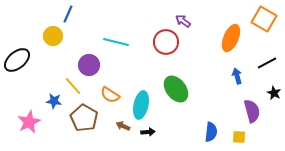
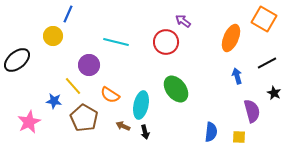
black arrow: moved 3 px left; rotated 80 degrees clockwise
